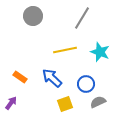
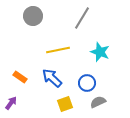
yellow line: moved 7 px left
blue circle: moved 1 px right, 1 px up
